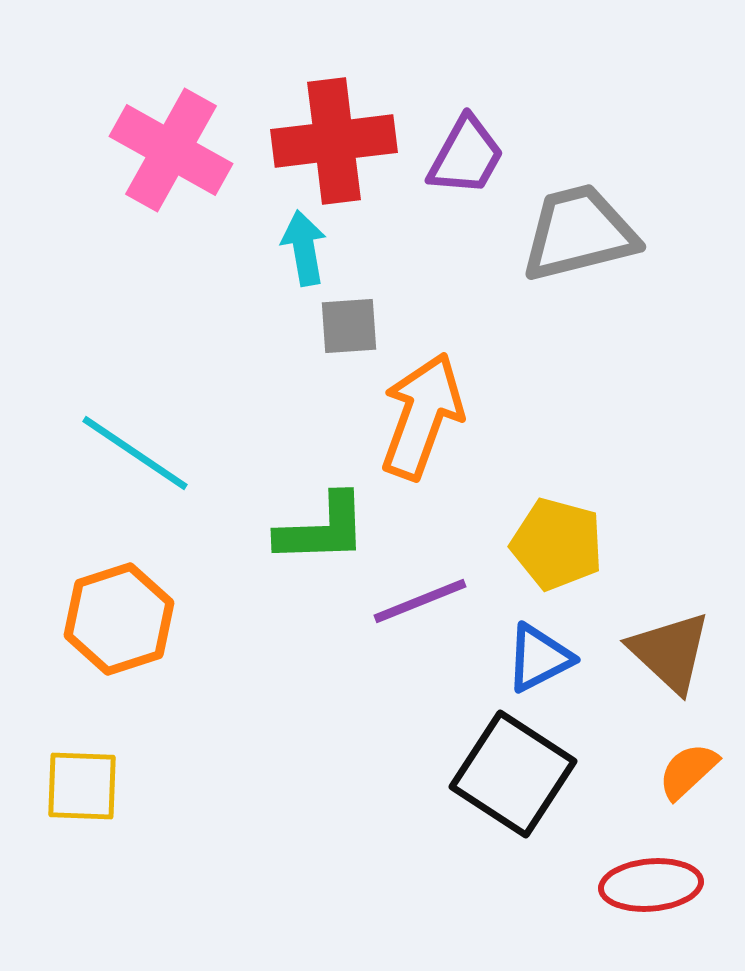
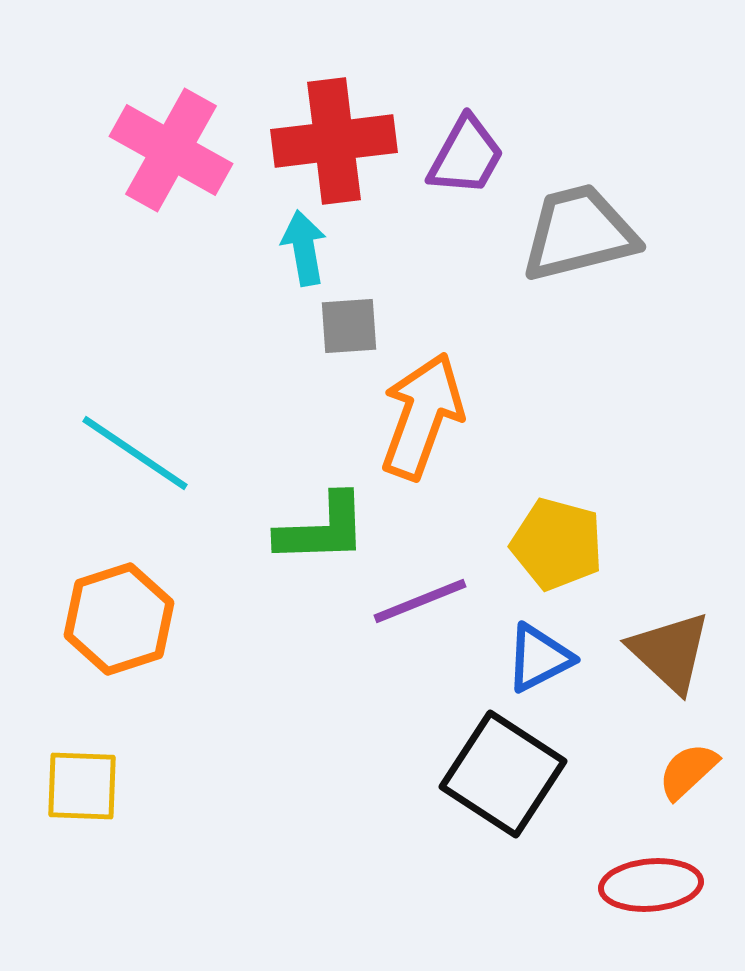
black square: moved 10 px left
